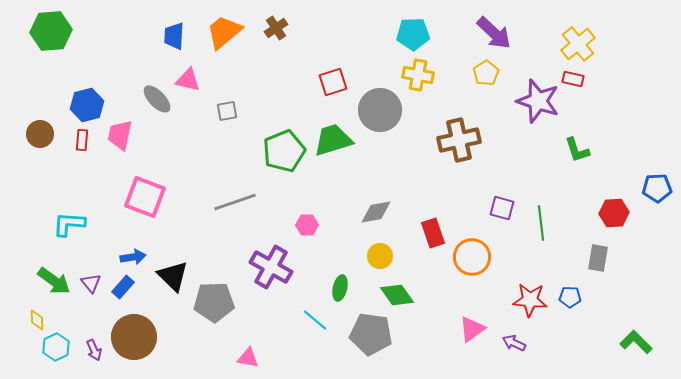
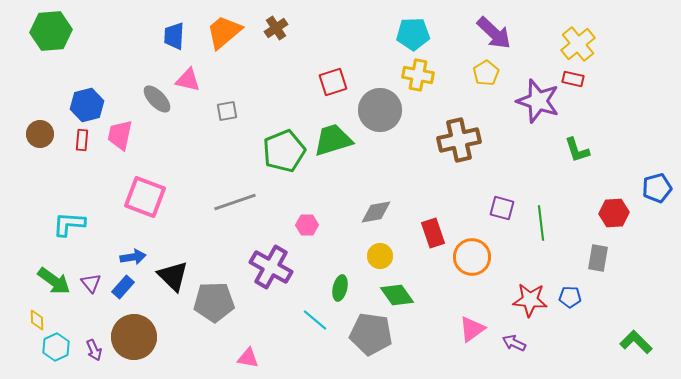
blue pentagon at (657, 188): rotated 12 degrees counterclockwise
